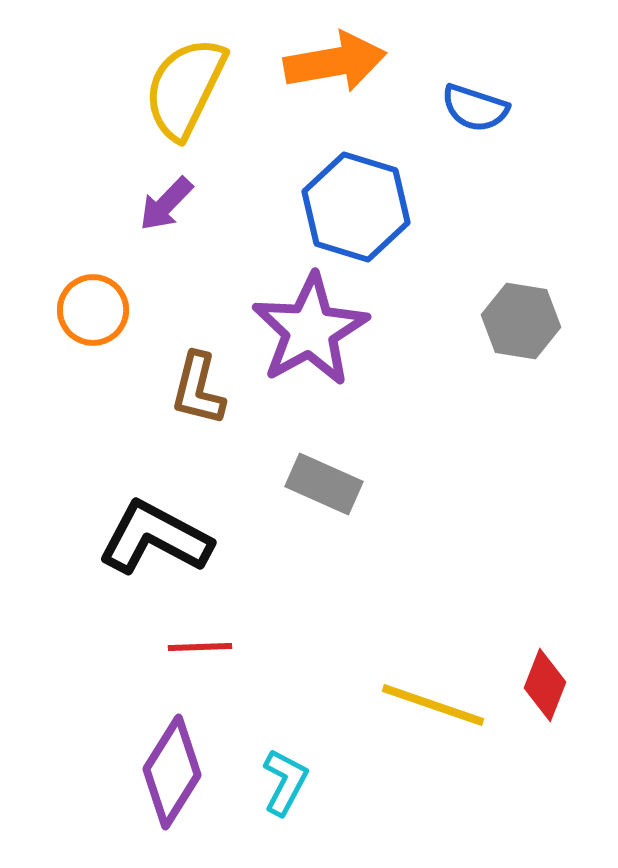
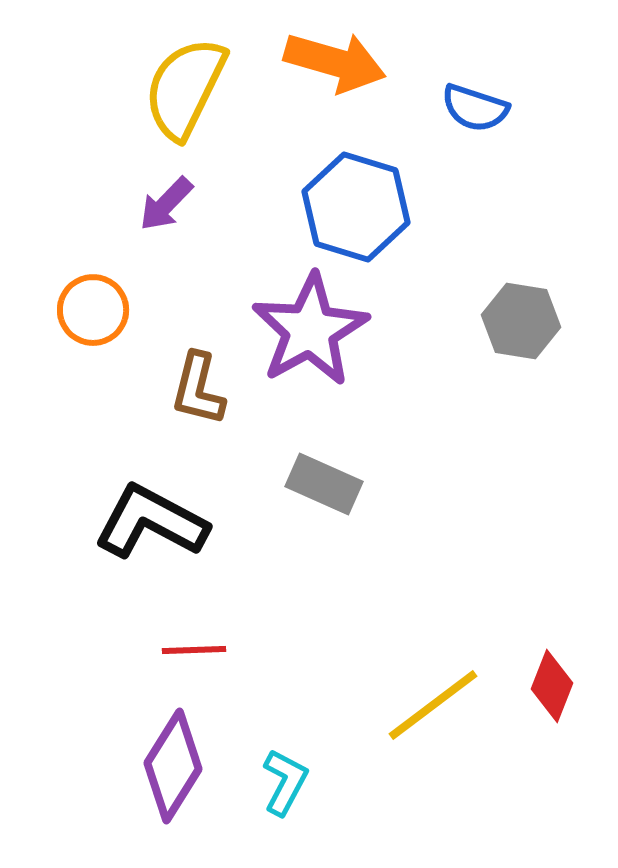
orange arrow: rotated 26 degrees clockwise
black L-shape: moved 4 px left, 16 px up
red line: moved 6 px left, 3 px down
red diamond: moved 7 px right, 1 px down
yellow line: rotated 56 degrees counterclockwise
purple diamond: moved 1 px right, 6 px up
